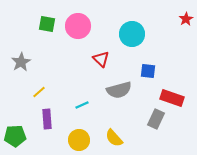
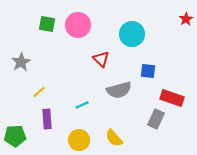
pink circle: moved 1 px up
